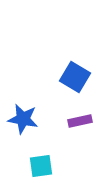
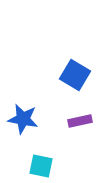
blue square: moved 2 px up
cyan square: rotated 20 degrees clockwise
